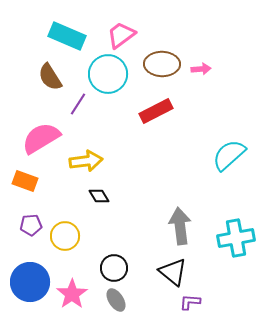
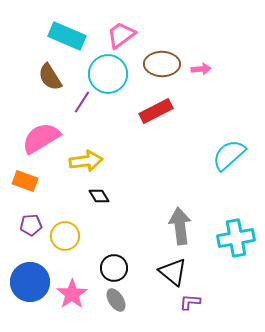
purple line: moved 4 px right, 2 px up
